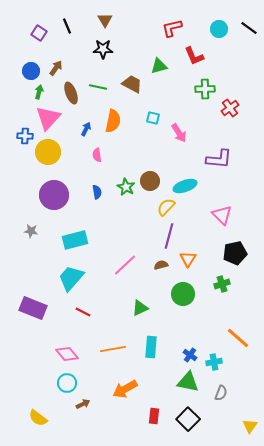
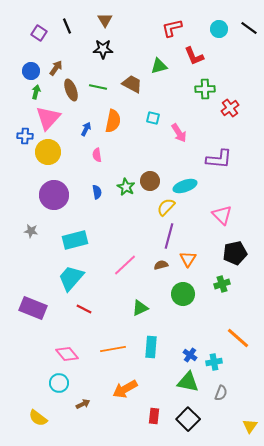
green arrow at (39, 92): moved 3 px left
brown ellipse at (71, 93): moved 3 px up
red line at (83, 312): moved 1 px right, 3 px up
cyan circle at (67, 383): moved 8 px left
